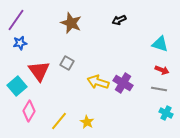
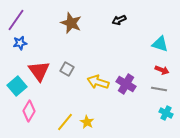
gray square: moved 6 px down
purple cross: moved 3 px right, 1 px down
yellow line: moved 6 px right, 1 px down
